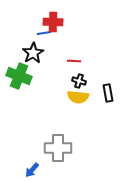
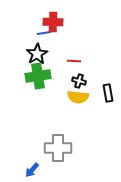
black star: moved 4 px right, 1 px down
green cross: moved 19 px right; rotated 30 degrees counterclockwise
